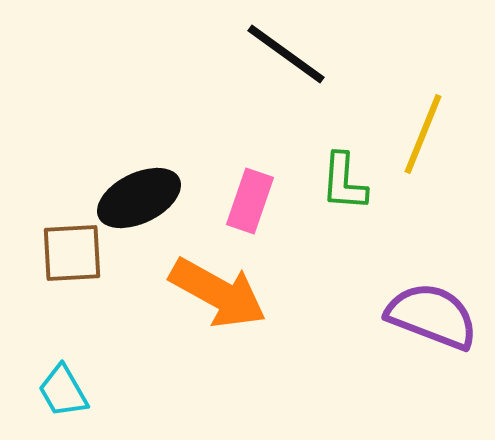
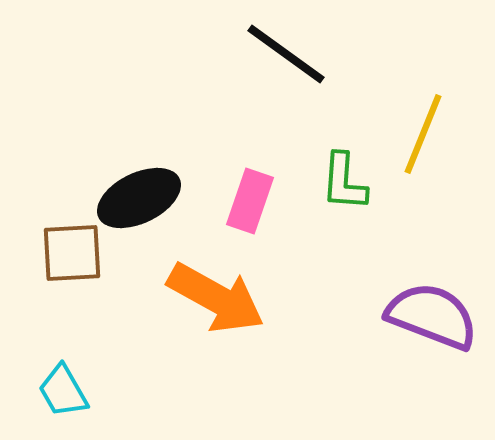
orange arrow: moved 2 px left, 5 px down
